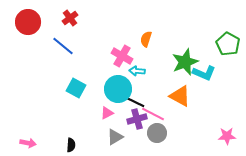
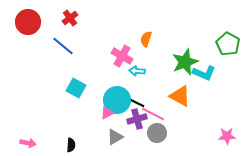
cyan circle: moved 1 px left, 11 px down
